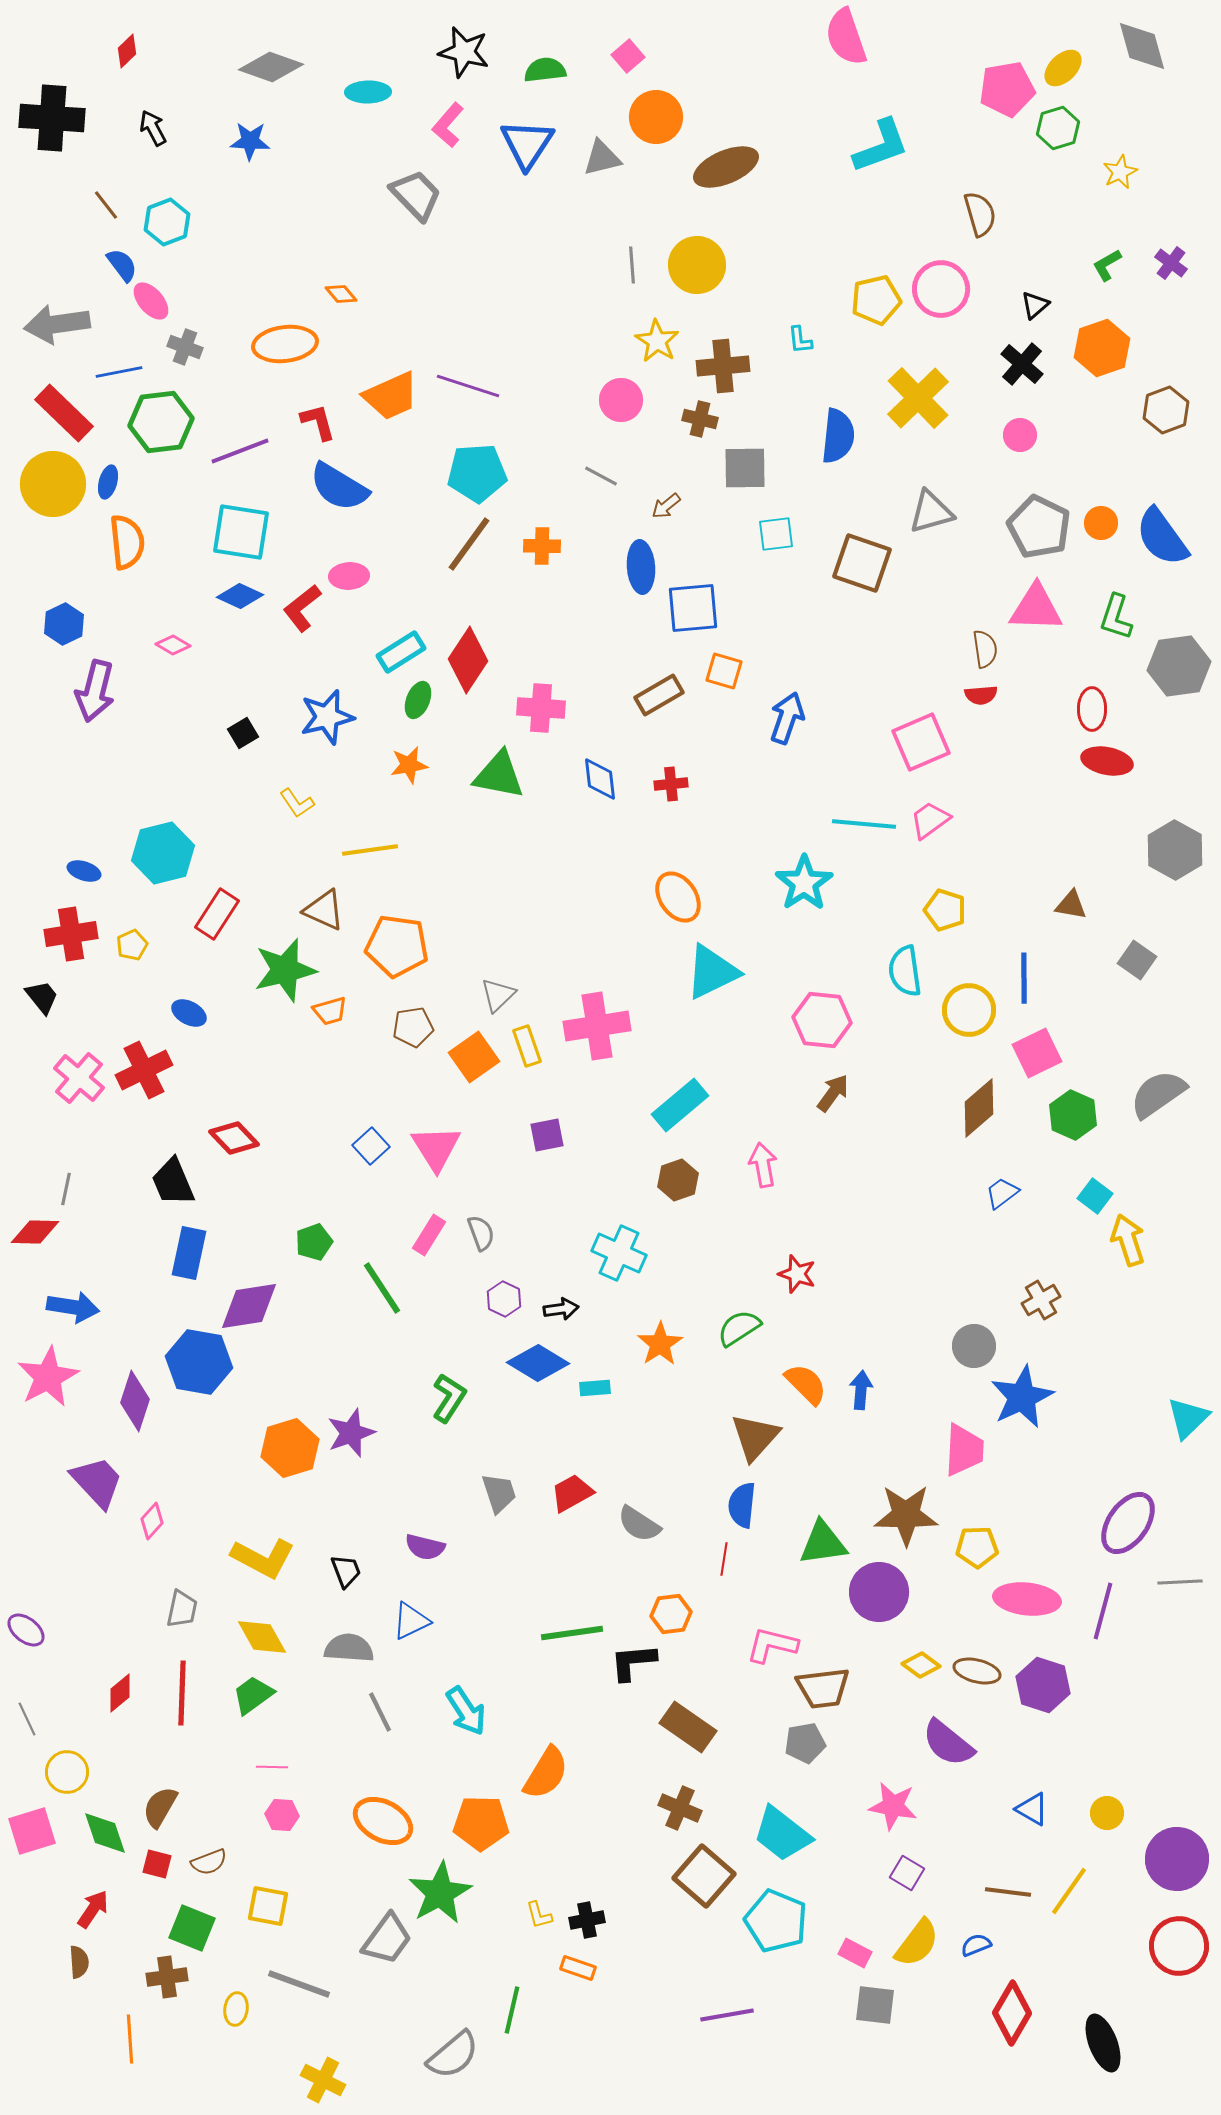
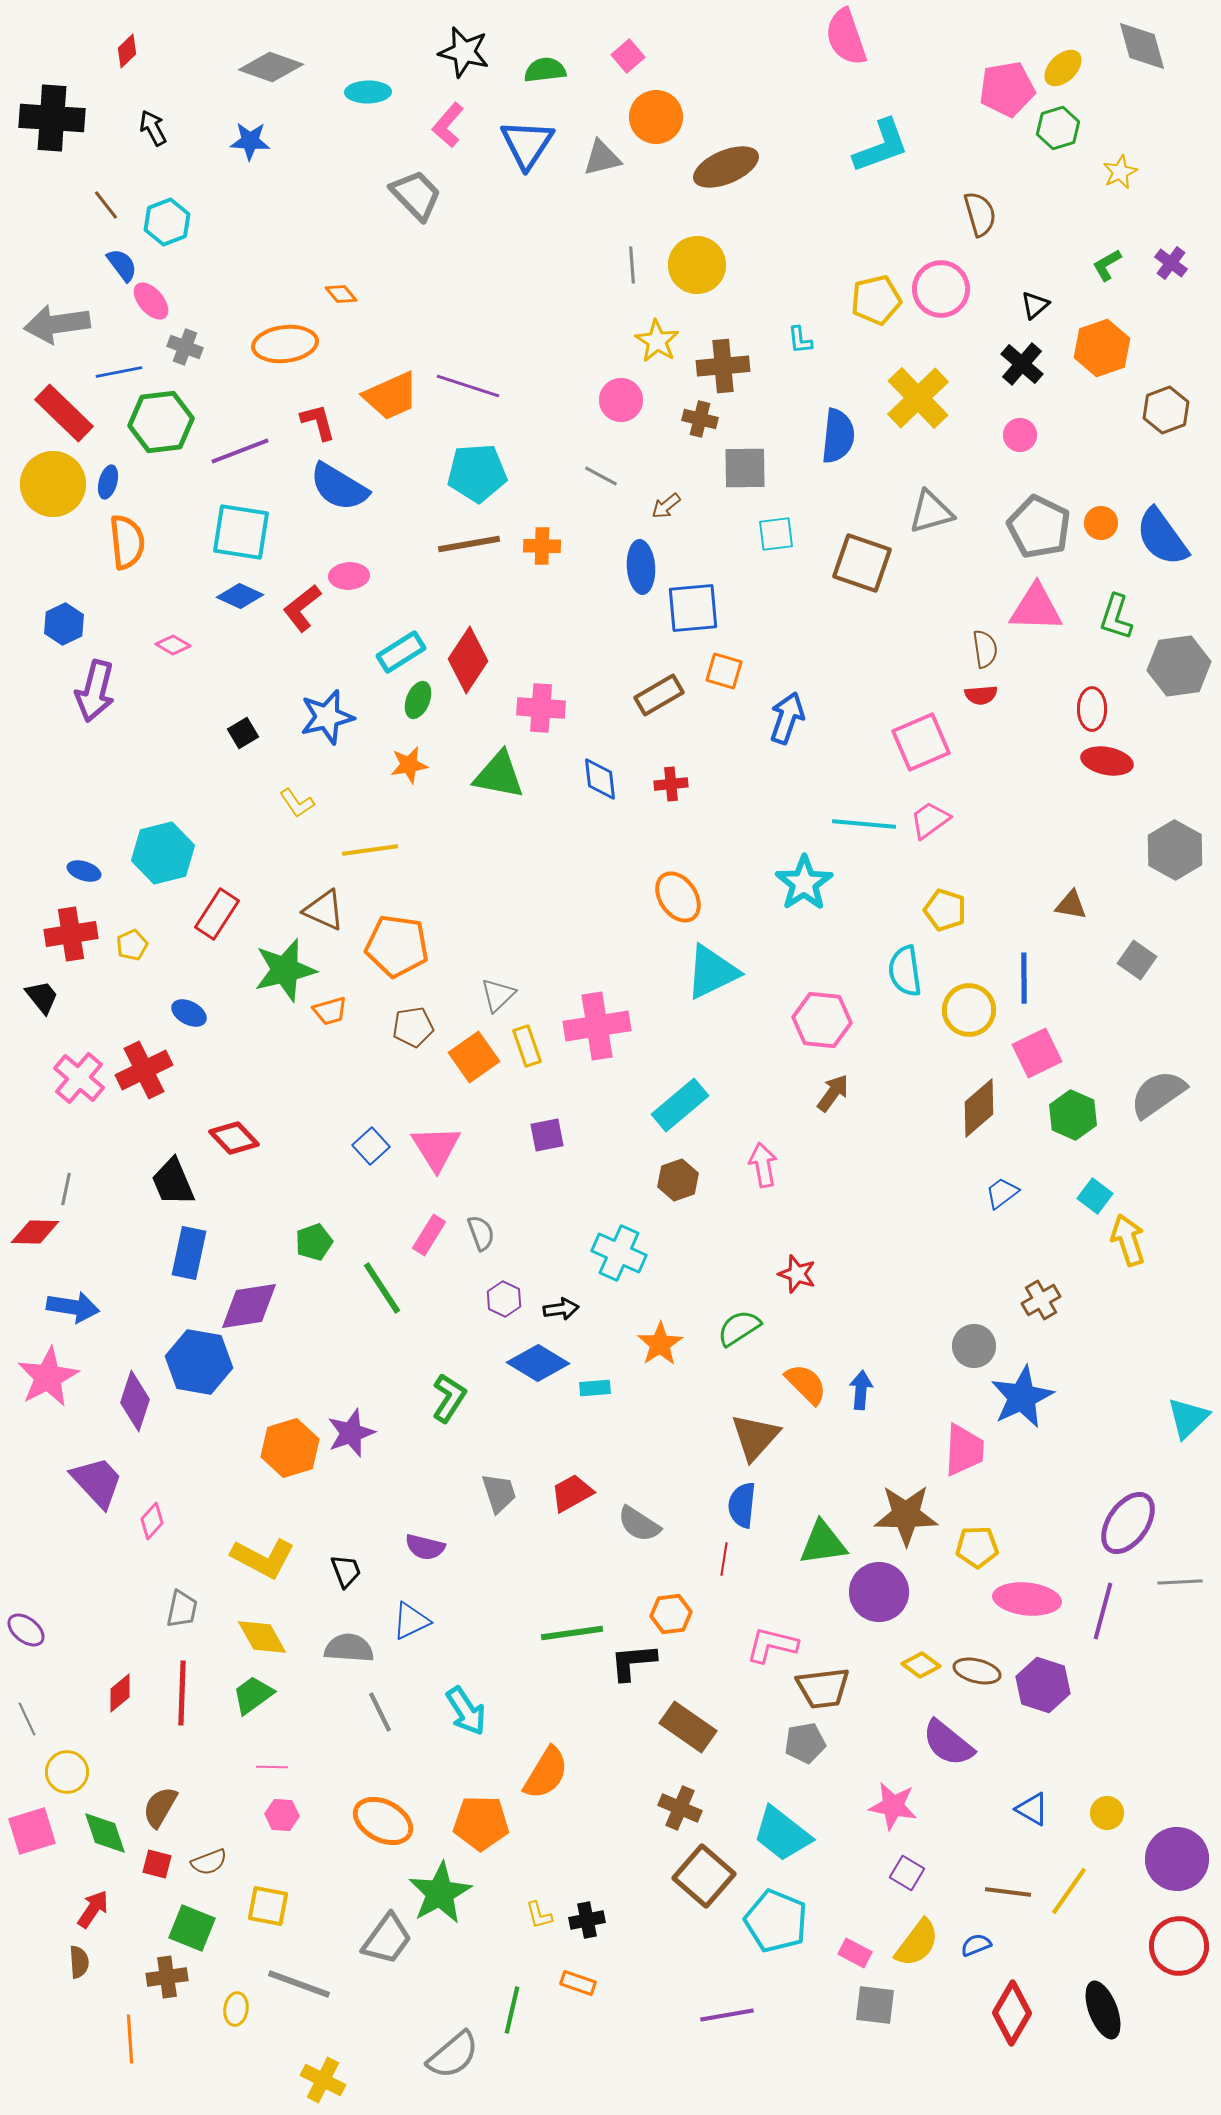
brown line at (469, 544): rotated 44 degrees clockwise
orange rectangle at (578, 1968): moved 15 px down
black ellipse at (1103, 2043): moved 33 px up
